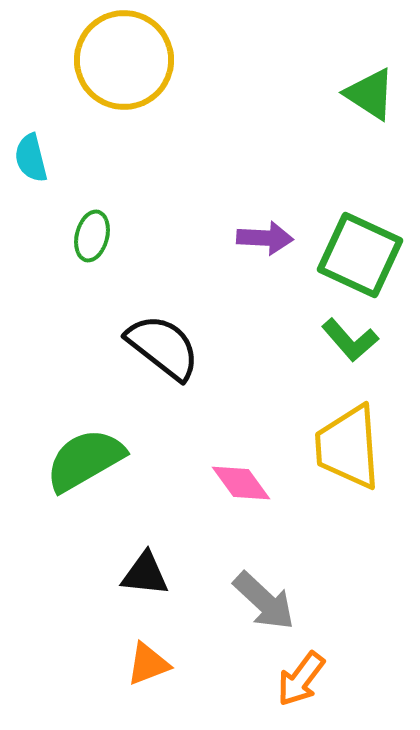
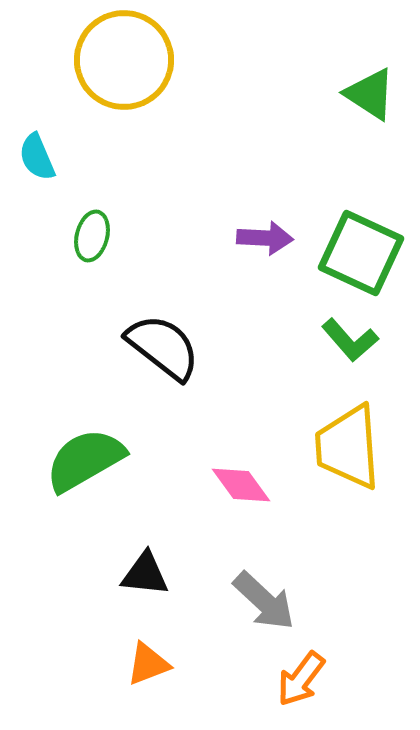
cyan semicircle: moved 6 px right, 1 px up; rotated 9 degrees counterclockwise
green square: moved 1 px right, 2 px up
pink diamond: moved 2 px down
